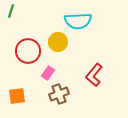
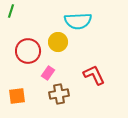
red L-shape: rotated 115 degrees clockwise
brown cross: rotated 12 degrees clockwise
